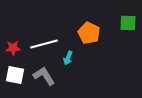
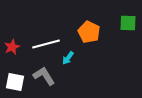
orange pentagon: moved 1 px up
white line: moved 2 px right
red star: moved 1 px left, 1 px up; rotated 21 degrees counterclockwise
cyan arrow: rotated 16 degrees clockwise
white square: moved 7 px down
